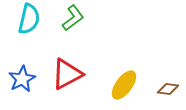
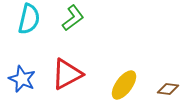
blue star: rotated 20 degrees counterclockwise
